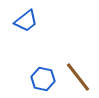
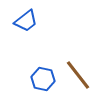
brown line: moved 2 px up
